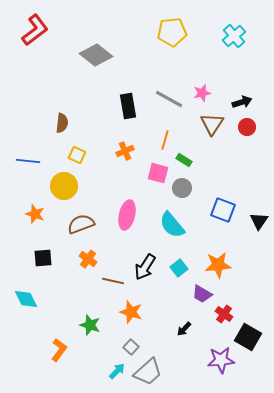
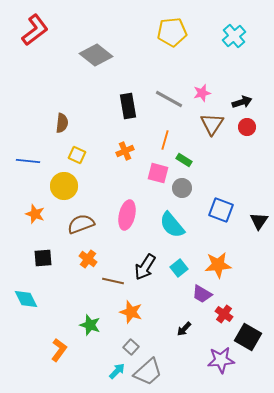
blue square at (223, 210): moved 2 px left
